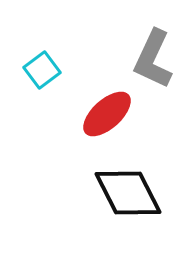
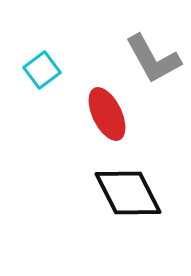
gray L-shape: rotated 54 degrees counterclockwise
red ellipse: rotated 74 degrees counterclockwise
